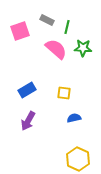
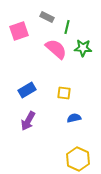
gray rectangle: moved 3 px up
pink square: moved 1 px left
